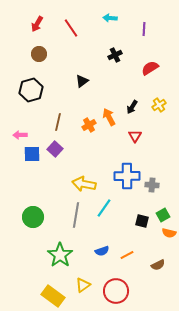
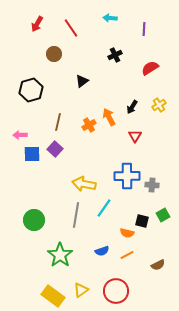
brown circle: moved 15 px right
green circle: moved 1 px right, 3 px down
orange semicircle: moved 42 px left
yellow triangle: moved 2 px left, 5 px down
